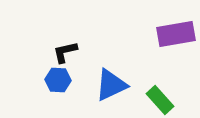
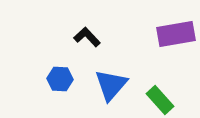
black L-shape: moved 22 px right, 15 px up; rotated 60 degrees clockwise
blue hexagon: moved 2 px right, 1 px up
blue triangle: rotated 24 degrees counterclockwise
